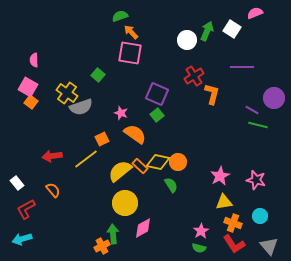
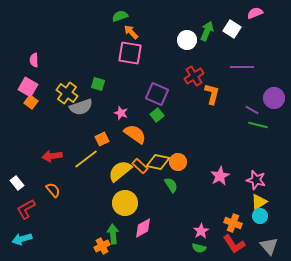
green square at (98, 75): moved 9 px down; rotated 24 degrees counterclockwise
yellow triangle at (224, 202): moved 35 px right; rotated 24 degrees counterclockwise
